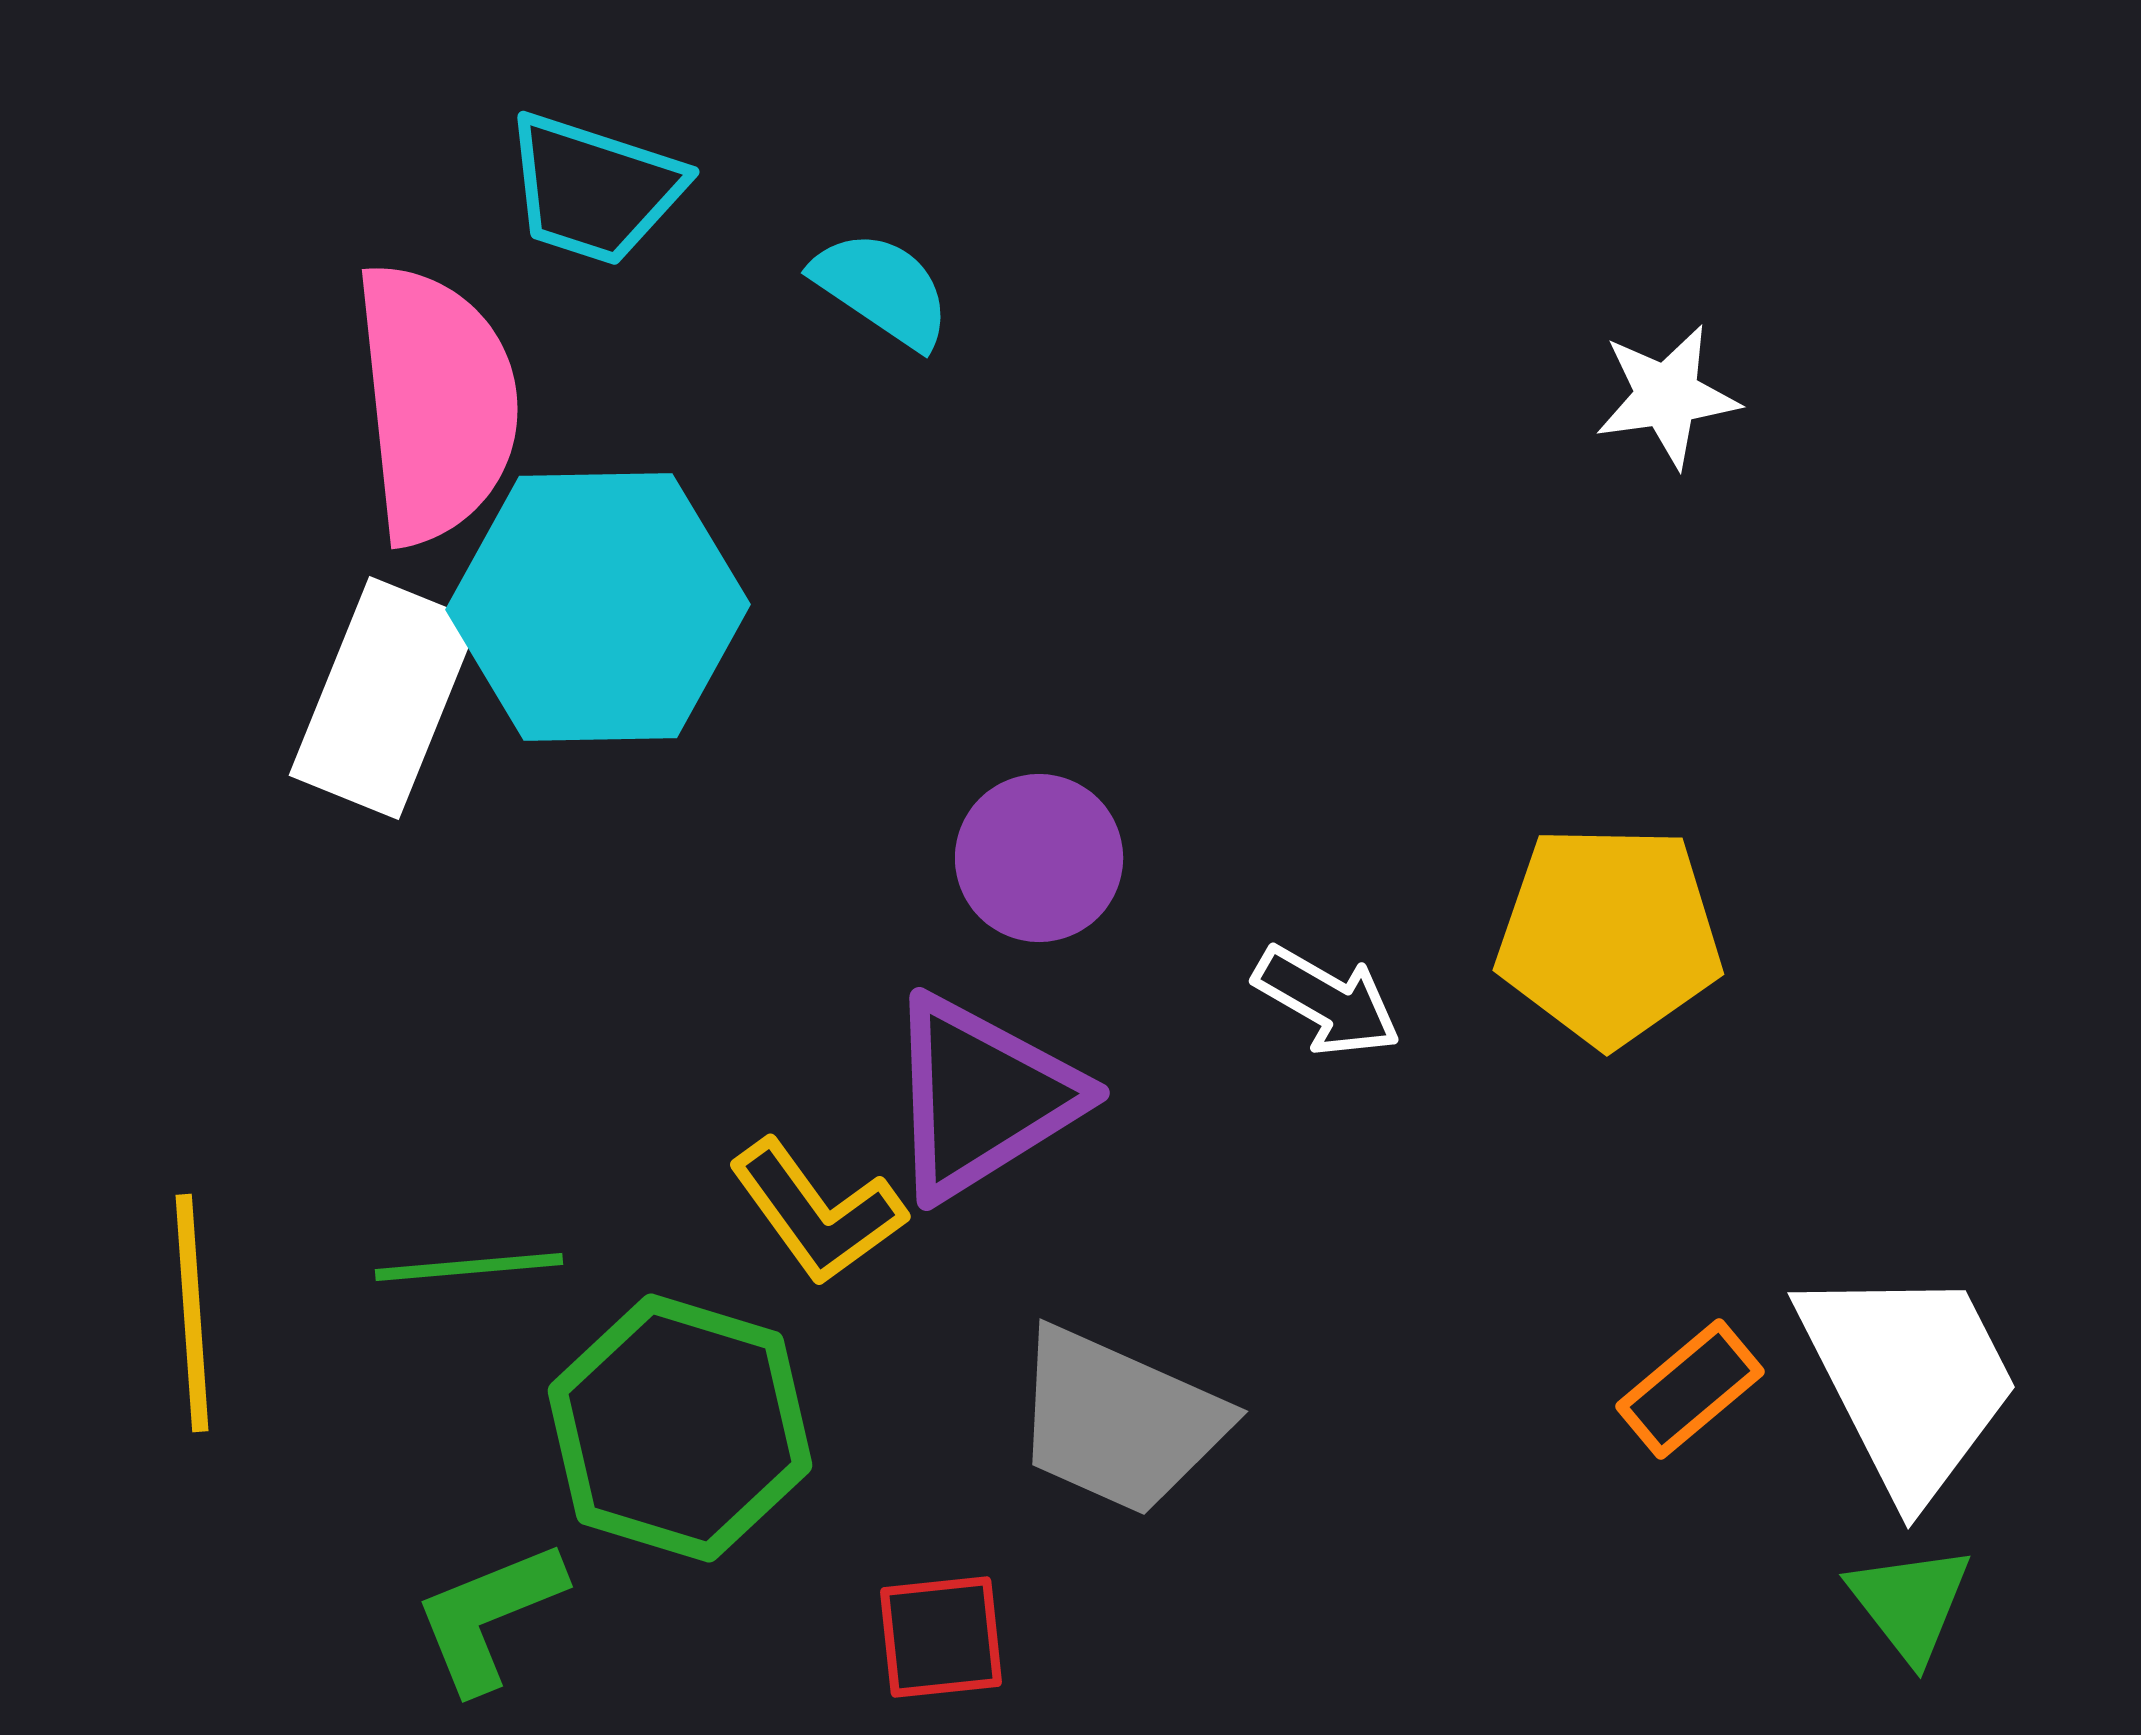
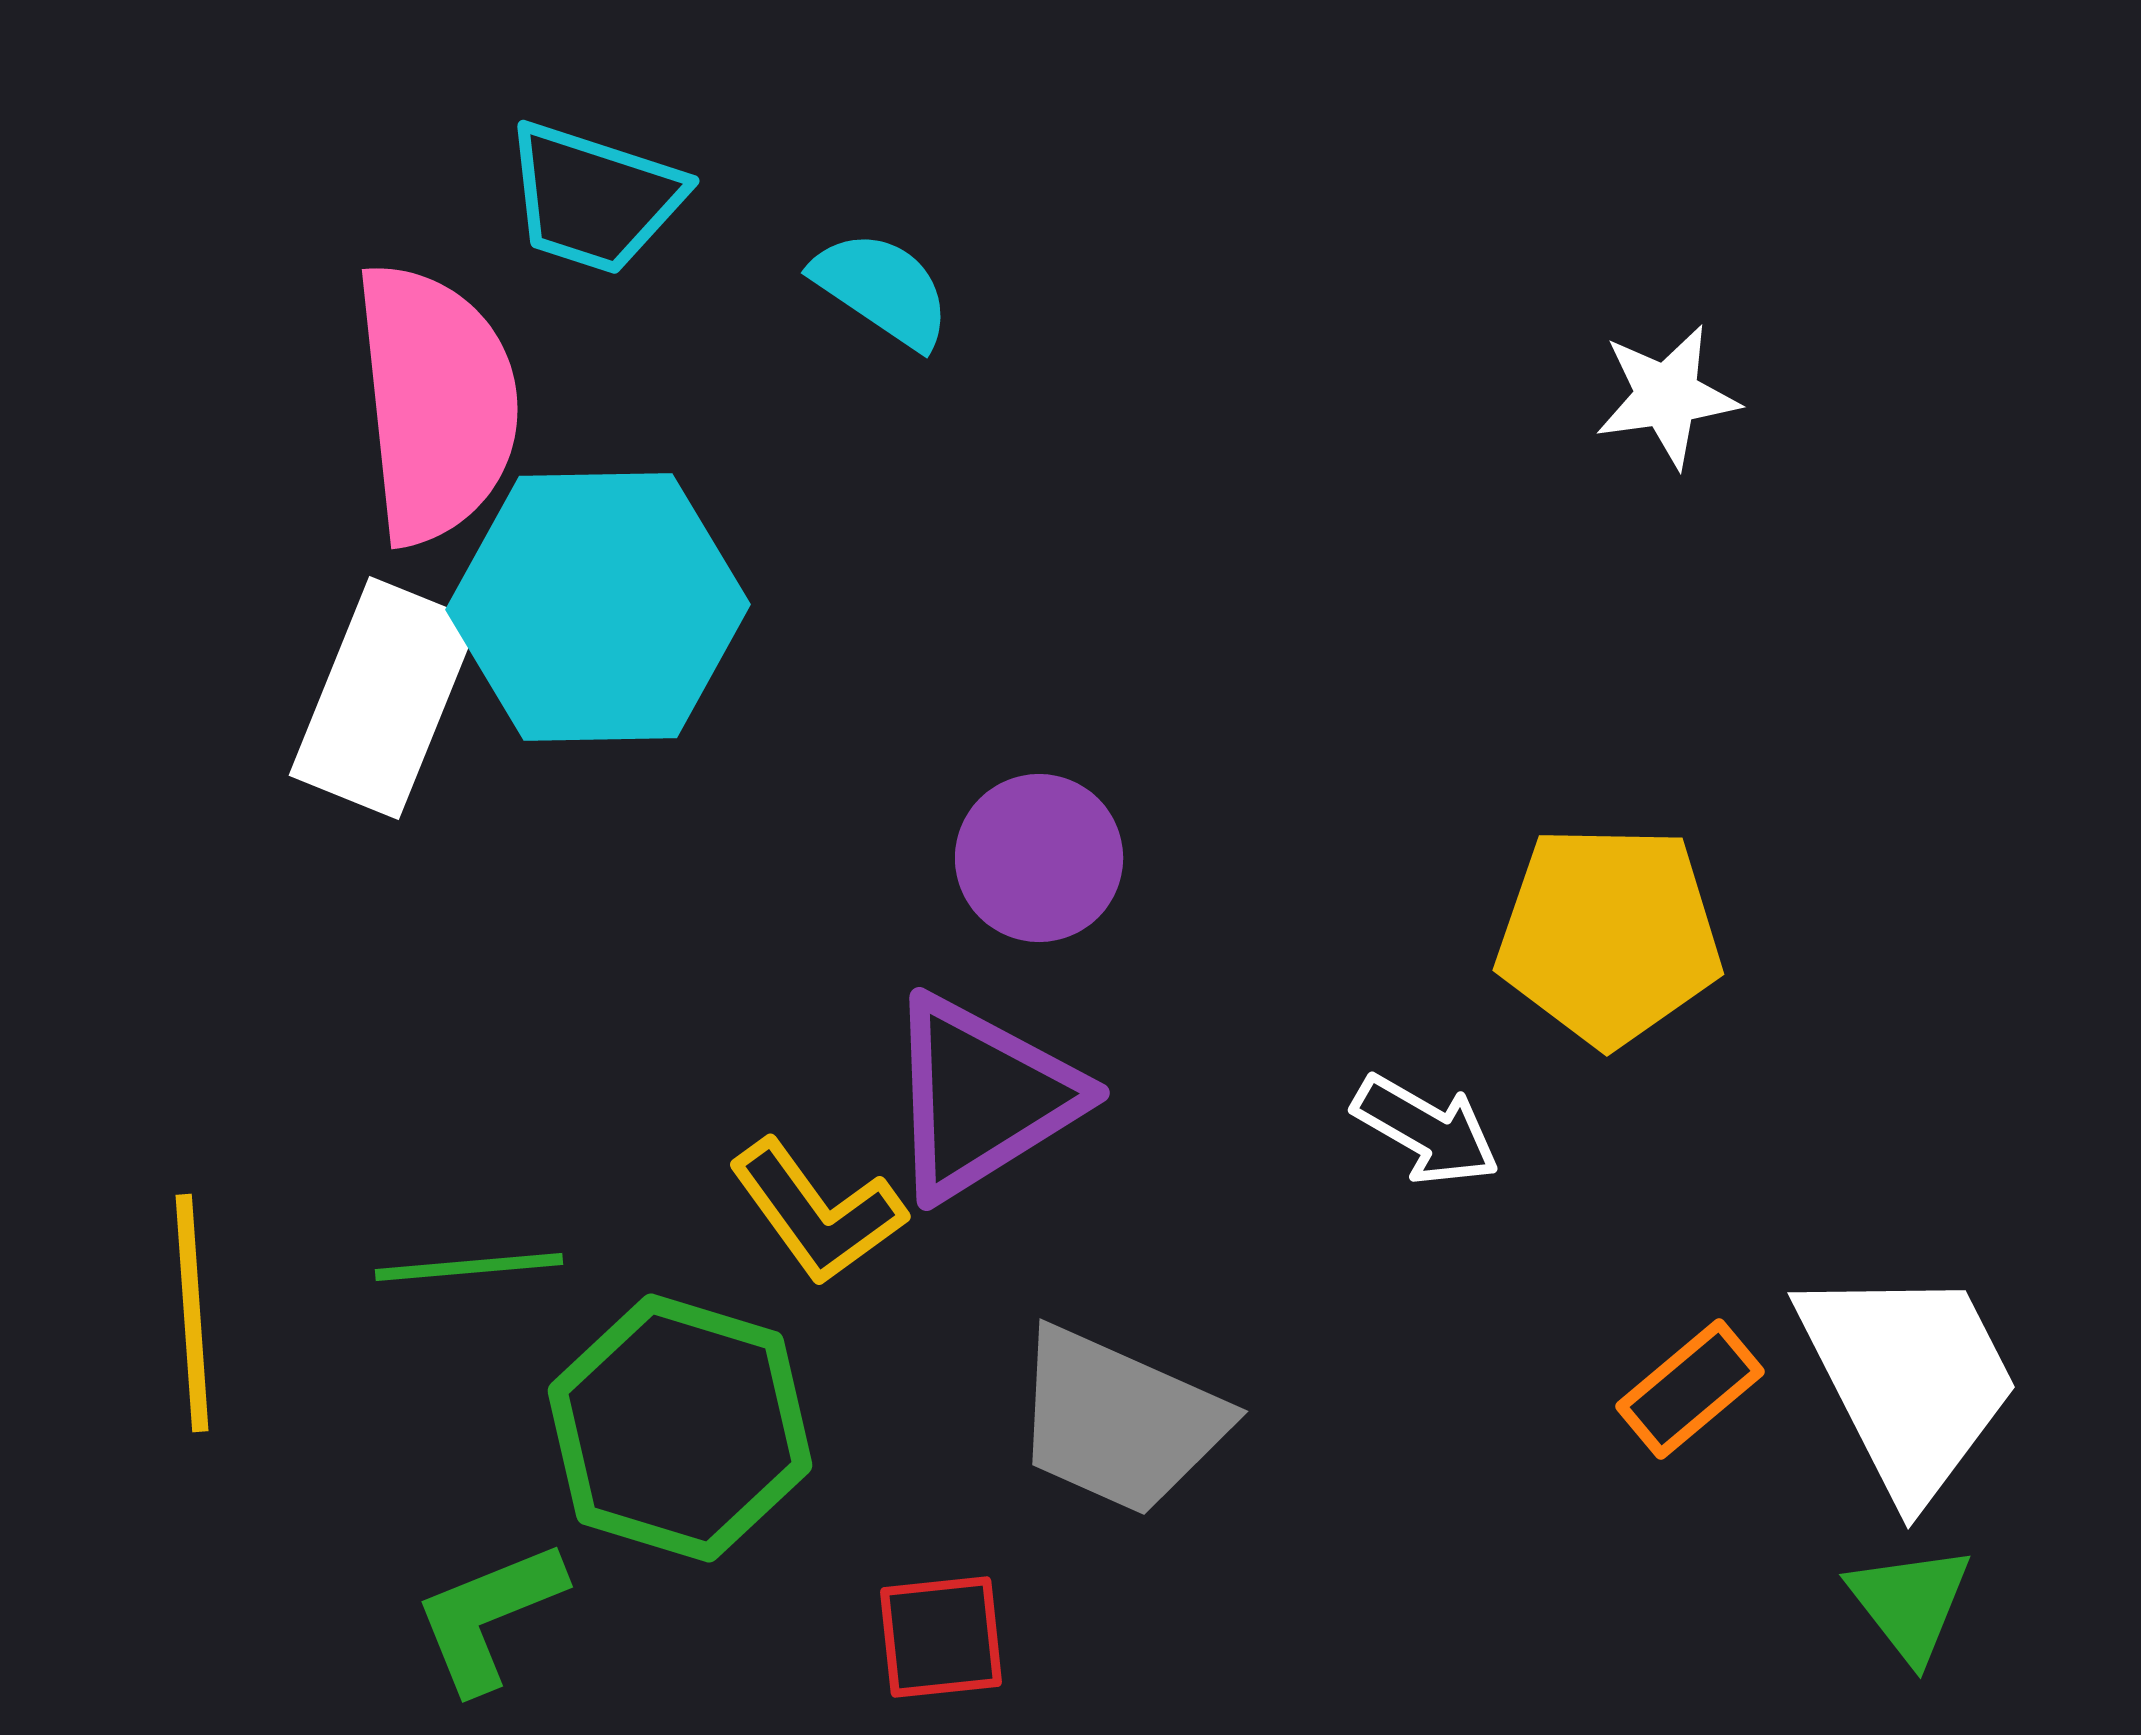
cyan trapezoid: moved 9 px down
white arrow: moved 99 px right, 129 px down
